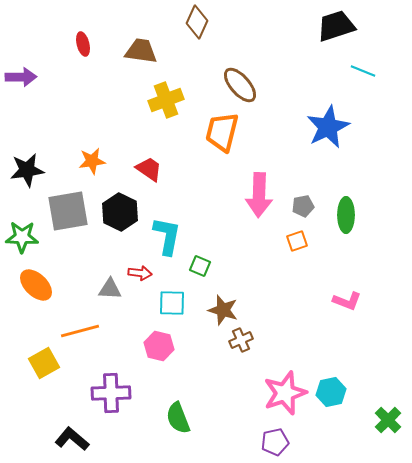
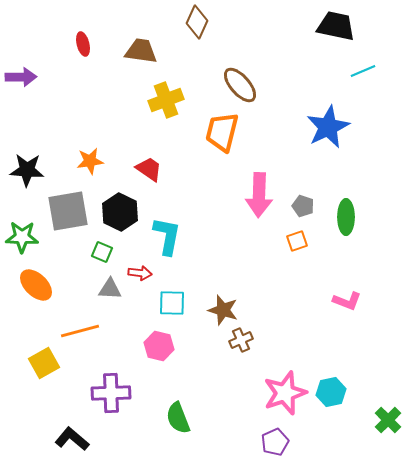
black trapezoid: rotated 30 degrees clockwise
cyan line: rotated 45 degrees counterclockwise
orange star: moved 2 px left
black star: rotated 12 degrees clockwise
gray pentagon: rotated 30 degrees clockwise
green ellipse: moved 2 px down
green square: moved 98 px left, 14 px up
purple pentagon: rotated 12 degrees counterclockwise
